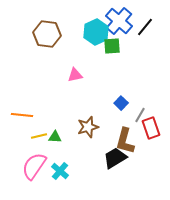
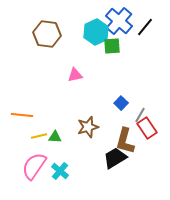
red rectangle: moved 4 px left; rotated 15 degrees counterclockwise
